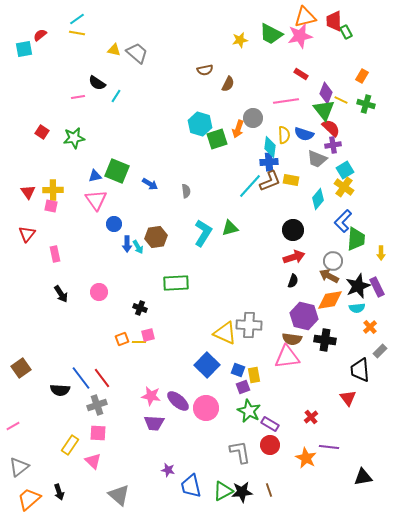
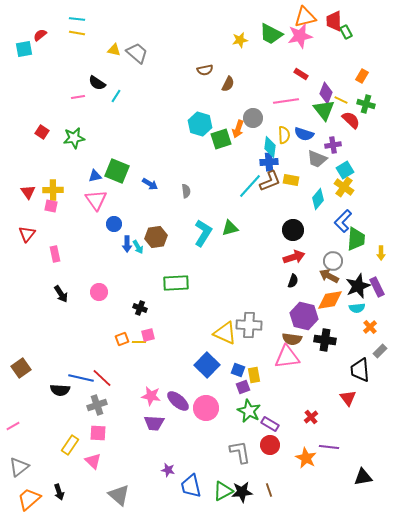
cyan line at (77, 19): rotated 42 degrees clockwise
red semicircle at (331, 128): moved 20 px right, 8 px up
green square at (217, 139): moved 4 px right
blue line at (81, 378): rotated 40 degrees counterclockwise
red line at (102, 378): rotated 10 degrees counterclockwise
